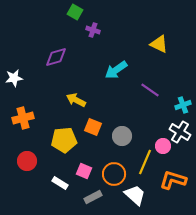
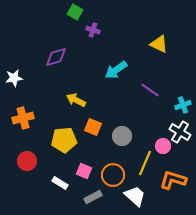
yellow line: moved 1 px down
orange circle: moved 1 px left, 1 px down
white trapezoid: moved 1 px down
